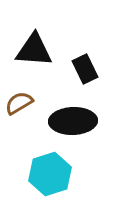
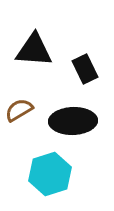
brown semicircle: moved 7 px down
